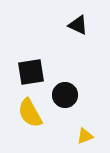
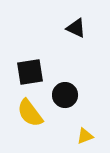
black triangle: moved 2 px left, 3 px down
black square: moved 1 px left
yellow semicircle: rotated 8 degrees counterclockwise
